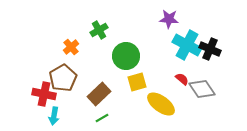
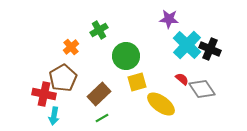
cyan cross: rotated 16 degrees clockwise
